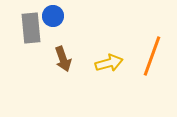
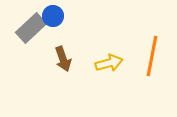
gray rectangle: rotated 52 degrees clockwise
orange line: rotated 9 degrees counterclockwise
